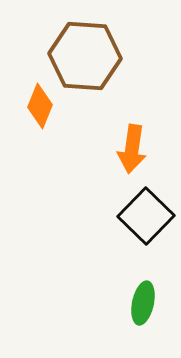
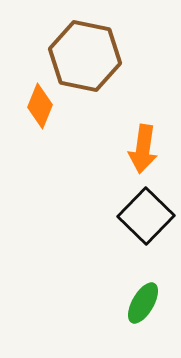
brown hexagon: rotated 8 degrees clockwise
orange arrow: moved 11 px right
green ellipse: rotated 18 degrees clockwise
